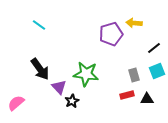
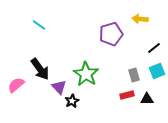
yellow arrow: moved 6 px right, 4 px up
green star: rotated 25 degrees clockwise
pink semicircle: moved 18 px up
